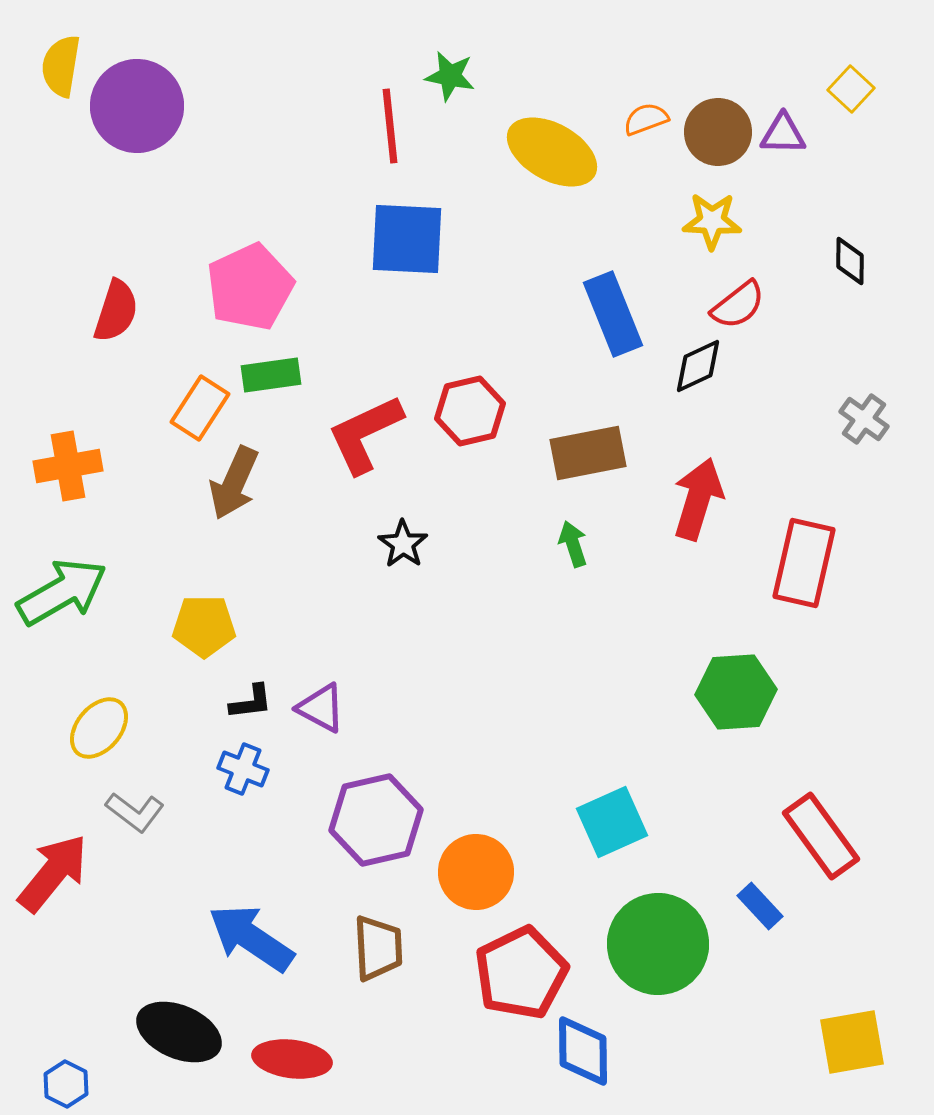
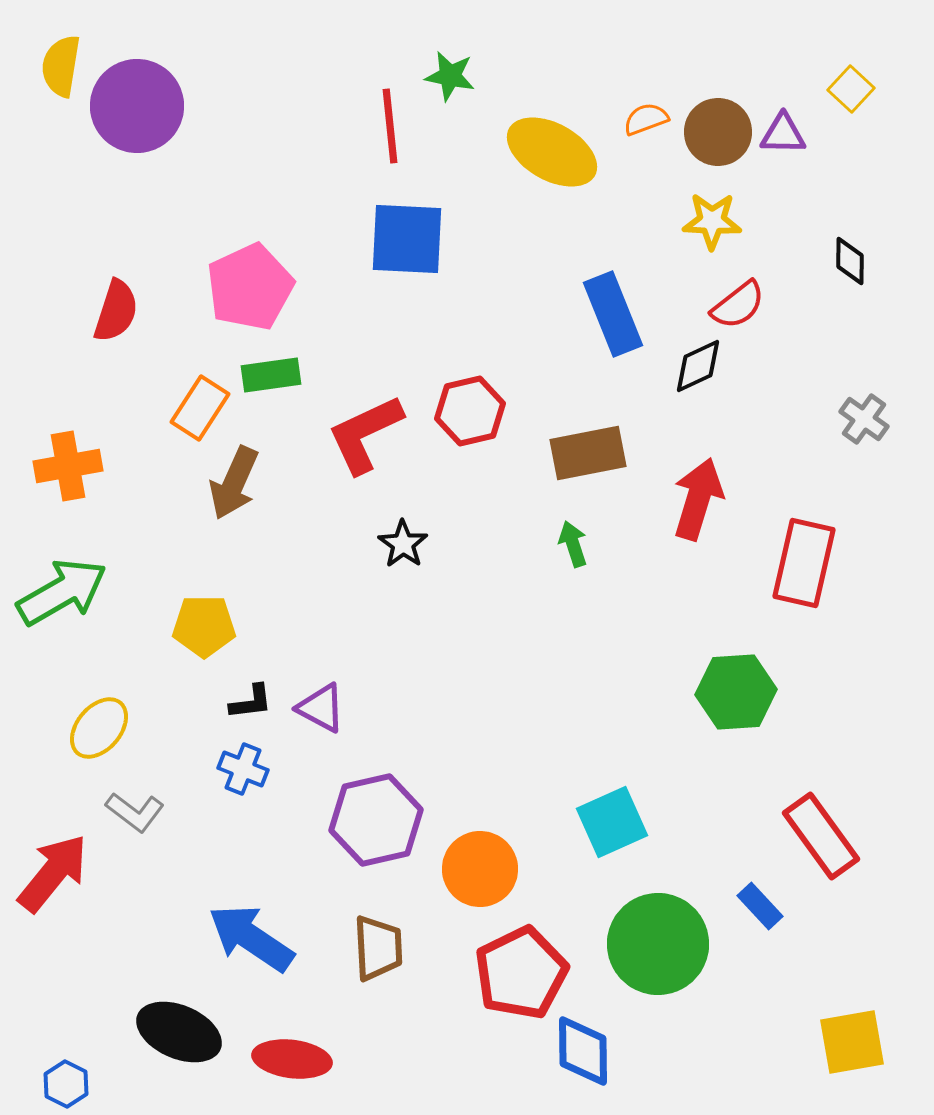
orange circle at (476, 872): moved 4 px right, 3 px up
